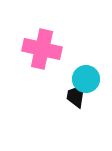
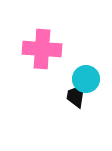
pink cross: rotated 9 degrees counterclockwise
